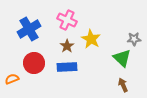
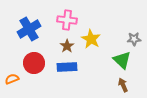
pink cross: rotated 18 degrees counterclockwise
green triangle: moved 2 px down
